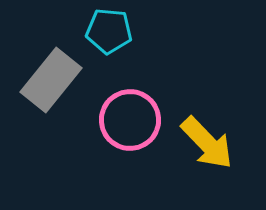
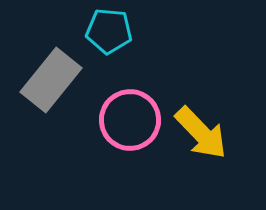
yellow arrow: moved 6 px left, 10 px up
